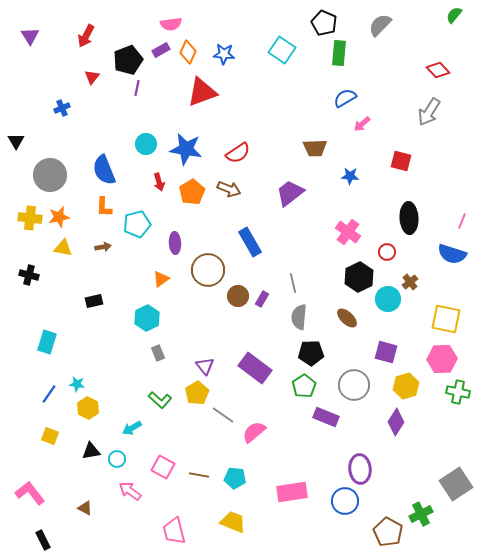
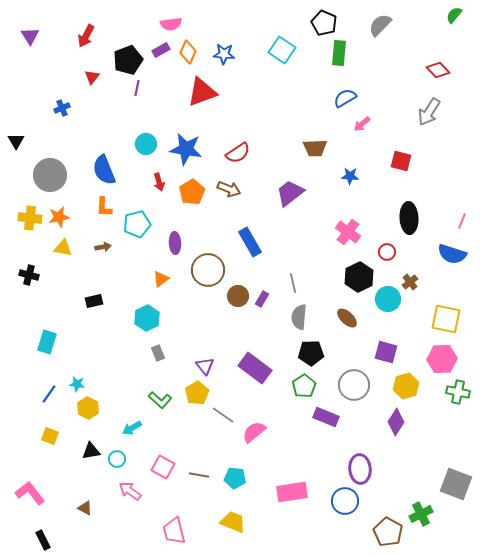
gray square at (456, 484): rotated 36 degrees counterclockwise
